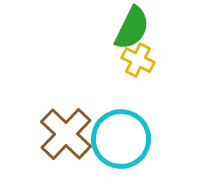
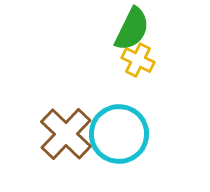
green semicircle: moved 1 px down
cyan circle: moved 2 px left, 5 px up
